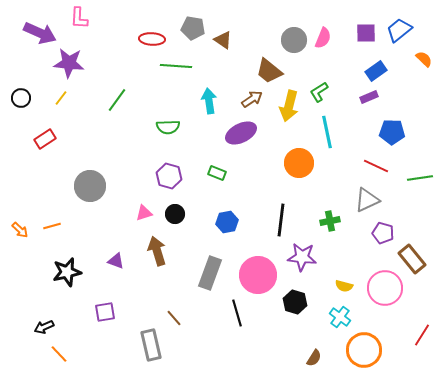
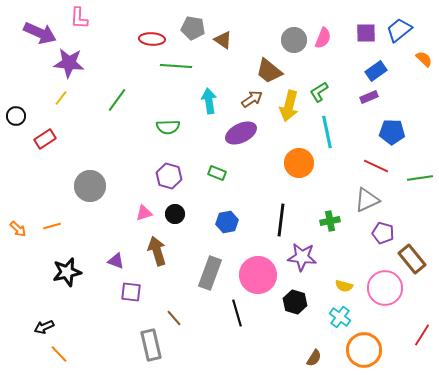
black circle at (21, 98): moved 5 px left, 18 px down
orange arrow at (20, 230): moved 2 px left, 1 px up
purple square at (105, 312): moved 26 px right, 20 px up; rotated 15 degrees clockwise
